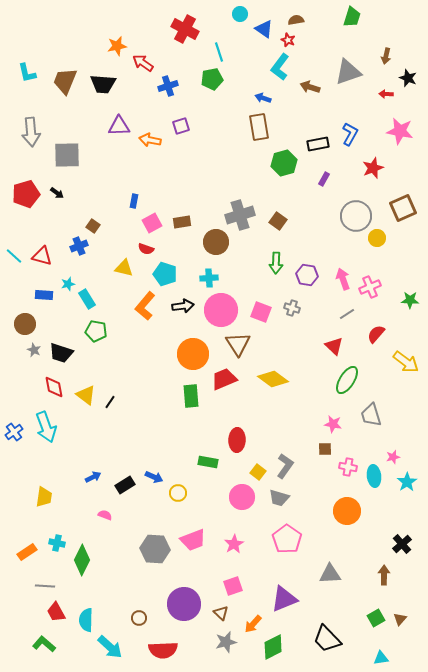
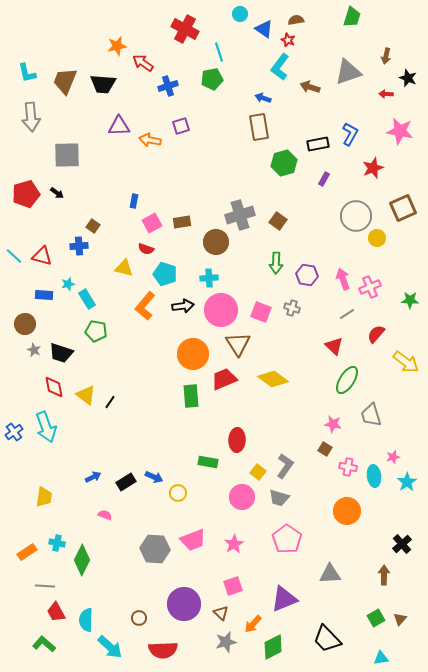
gray arrow at (31, 132): moved 15 px up
blue cross at (79, 246): rotated 18 degrees clockwise
brown square at (325, 449): rotated 32 degrees clockwise
black rectangle at (125, 485): moved 1 px right, 3 px up
